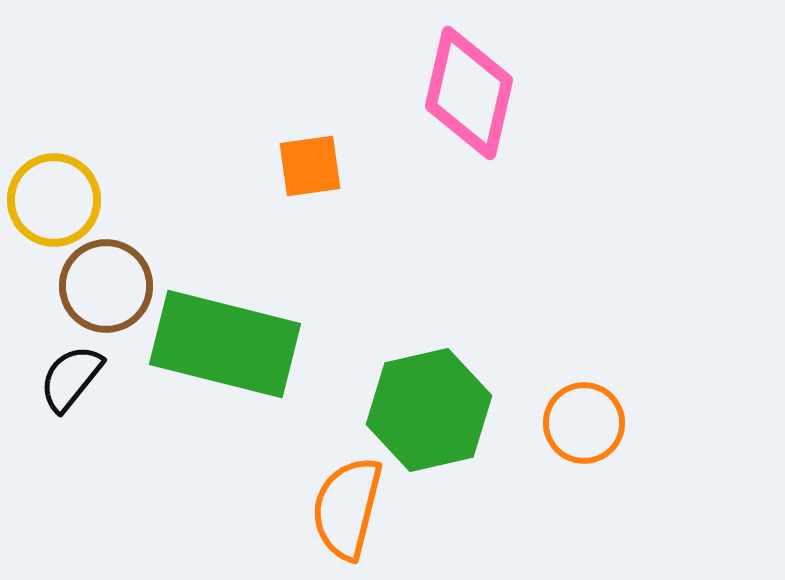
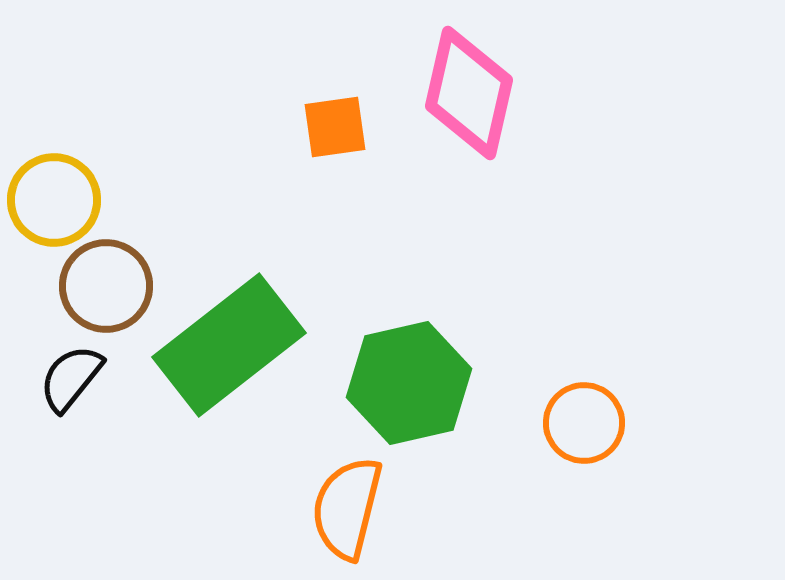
orange square: moved 25 px right, 39 px up
green rectangle: moved 4 px right, 1 px down; rotated 52 degrees counterclockwise
green hexagon: moved 20 px left, 27 px up
